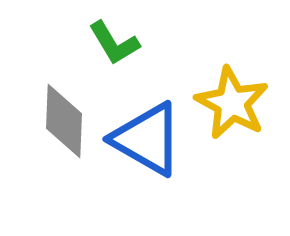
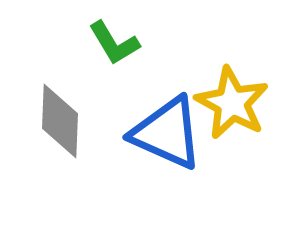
gray diamond: moved 4 px left
blue triangle: moved 20 px right, 6 px up; rotated 6 degrees counterclockwise
